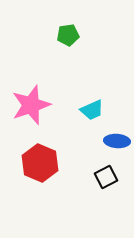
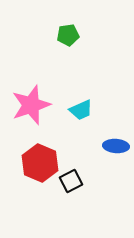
cyan trapezoid: moved 11 px left
blue ellipse: moved 1 px left, 5 px down
black square: moved 35 px left, 4 px down
